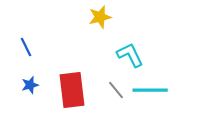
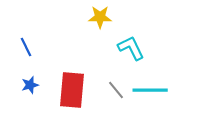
yellow star: rotated 15 degrees clockwise
cyan L-shape: moved 1 px right, 7 px up
red rectangle: rotated 12 degrees clockwise
